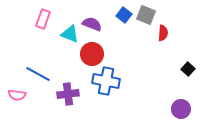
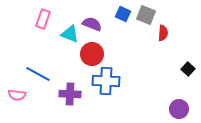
blue square: moved 1 px left, 1 px up; rotated 14 degrees counterclockwise
blue cross: rotated 8 degrees counterclockwise
purple cross: moved 2 px right; rotated 10 degrees clockwise
purple circle: moved 2 px left
